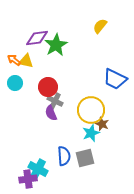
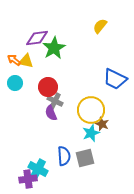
green star: moved 2 px left, 3 px down
